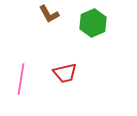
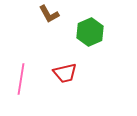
green hexagon: moved 3 px left, 9 px down
